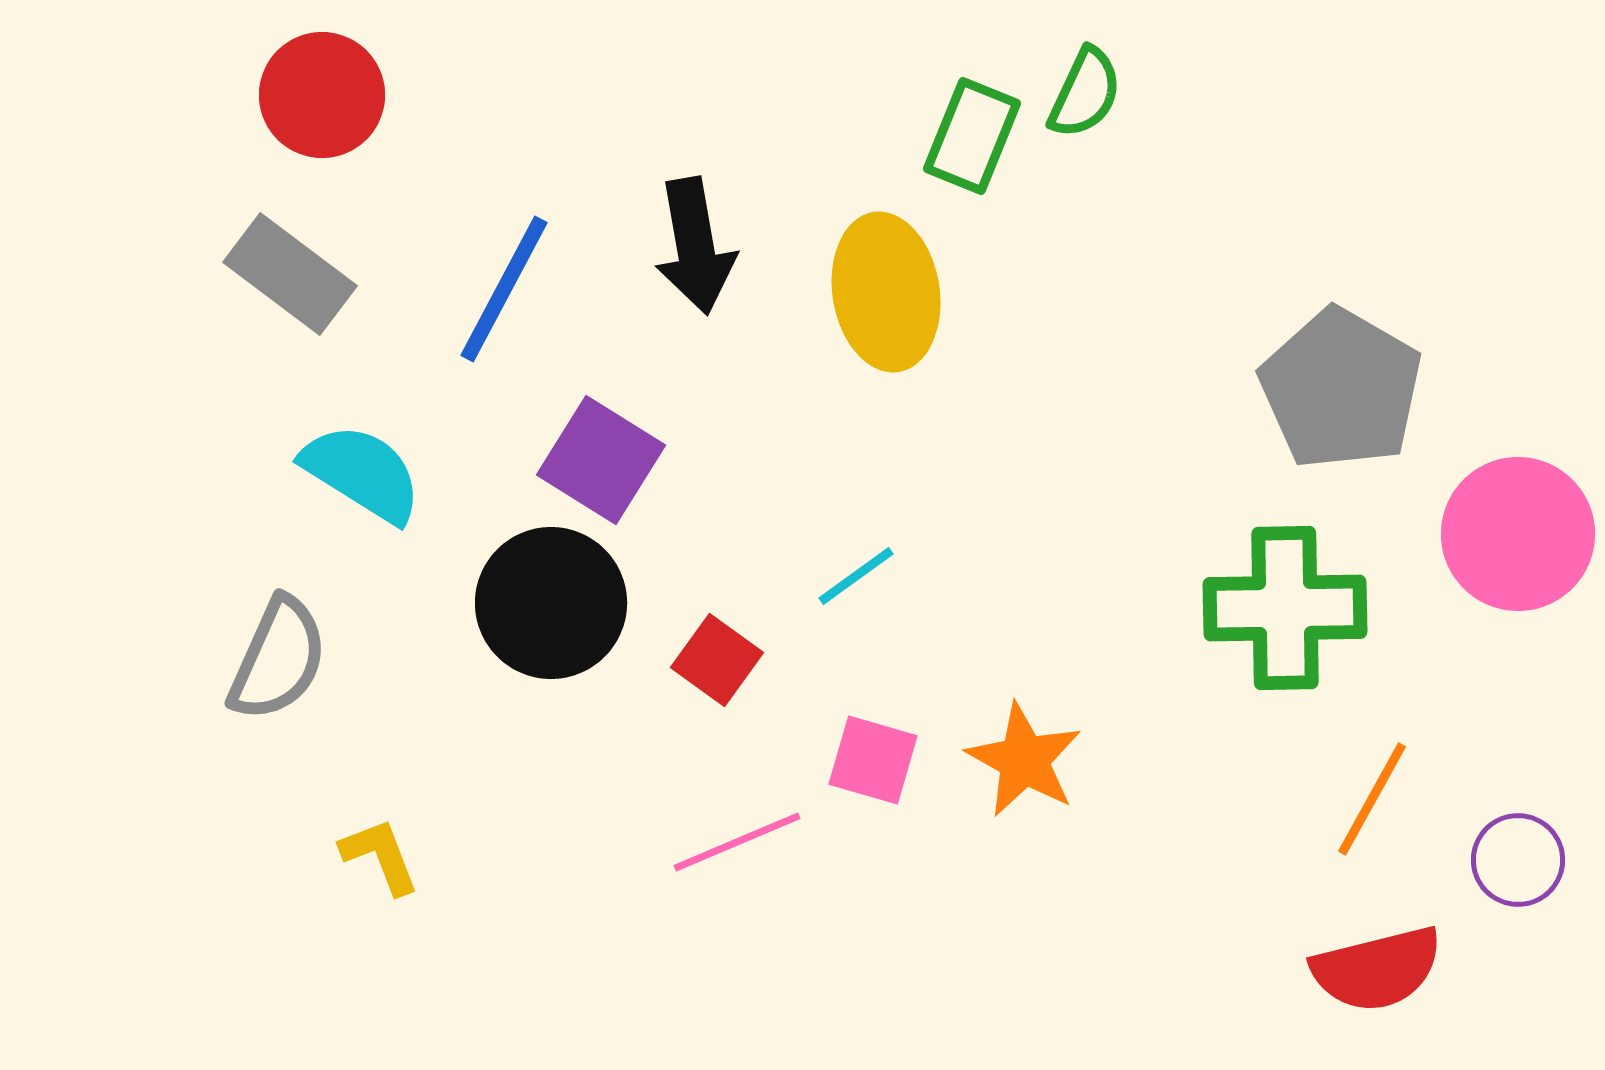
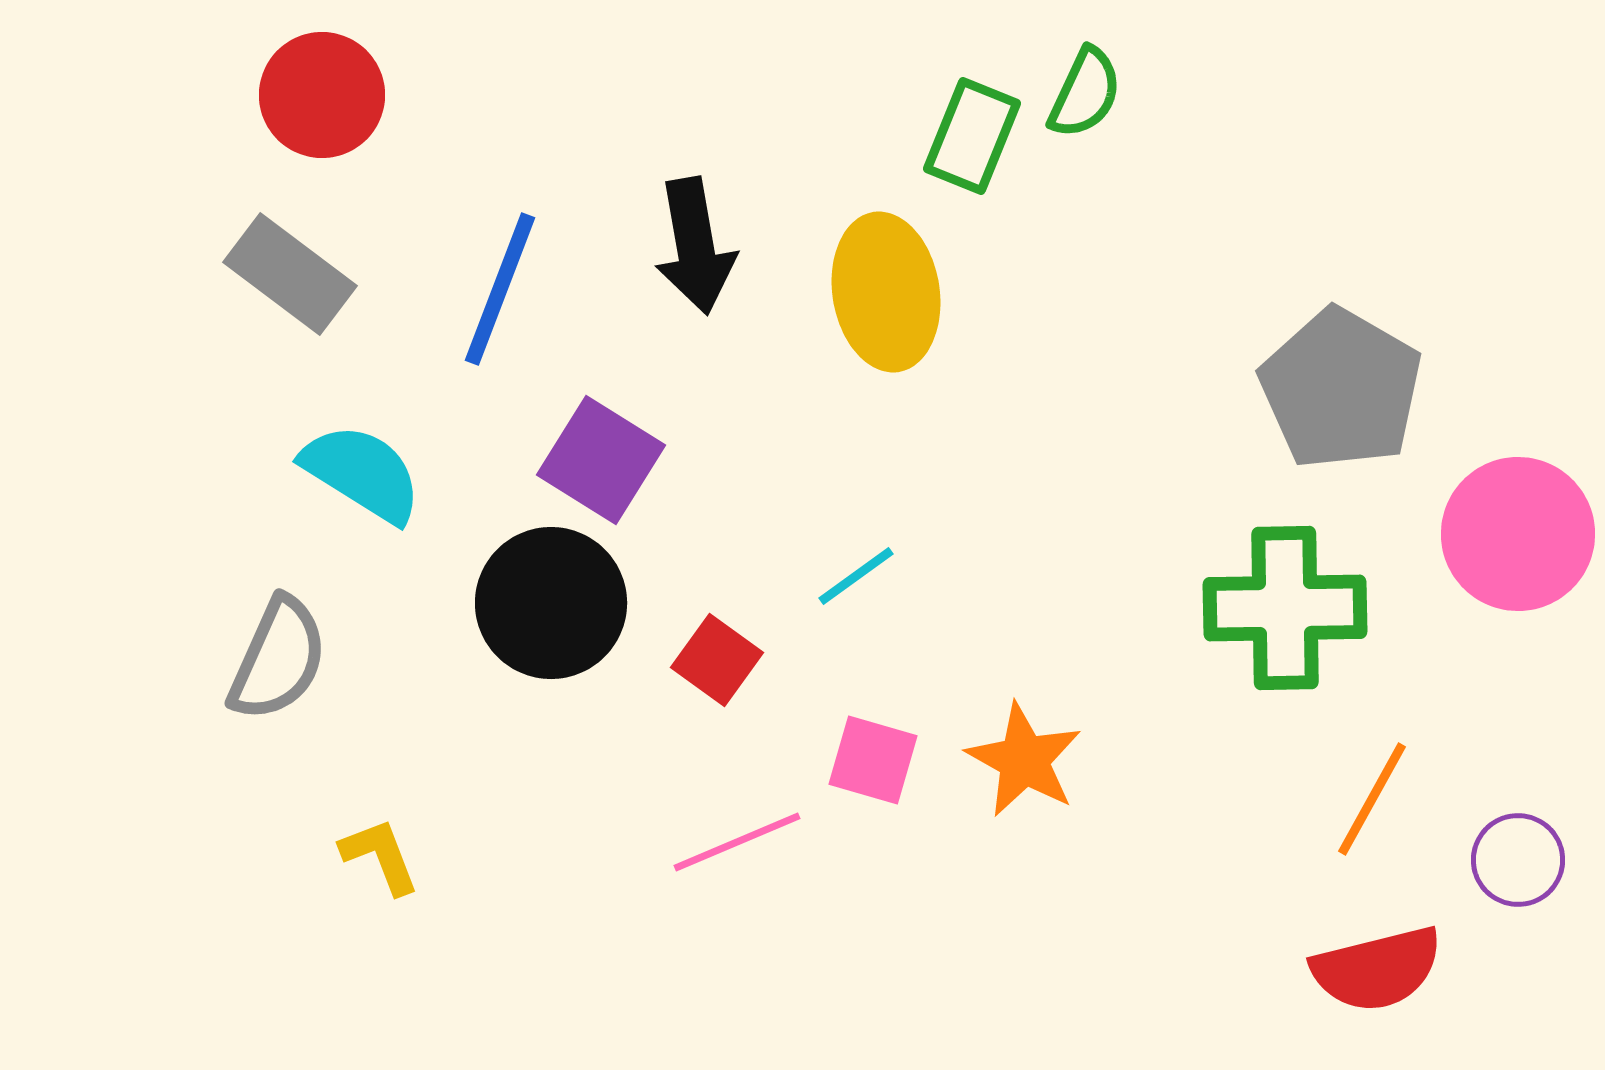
blue line: moved 4 px left; rotated 7 degrees counterclockwise
